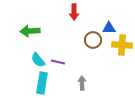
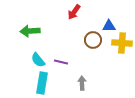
red arrow: rotated 35 degrees clockwise
blue triangle: moved 2 px up
yellow cross: moved 2 px up
purple line: moved 3 px right
